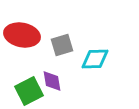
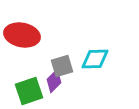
gray square: moved 21 px down
purple diamond: moved 2 px right; rotated 55 degrees clockwise
green square: rotated 8 degrees clockwise
